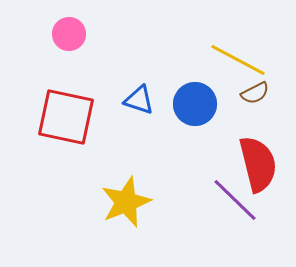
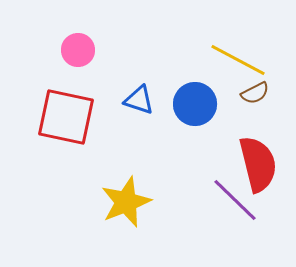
pink circle: moved 9 px right, 16 px down
